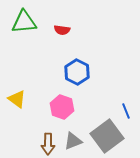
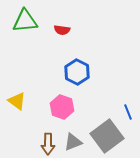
green triangle: moved 1 px right, 1 px up
yellow triangle: moved 2 px down
blue line: moved 2 px right, 1 px down
gray triangle: moved 1 px down
